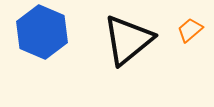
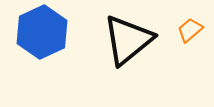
blue hexagon: rotated 12 degrees clockwise
